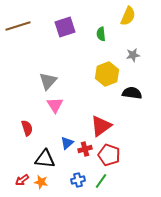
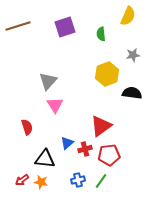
red semicircle: moved 1 px up
red pentagon: rotated 25 degrees counterclockwise
